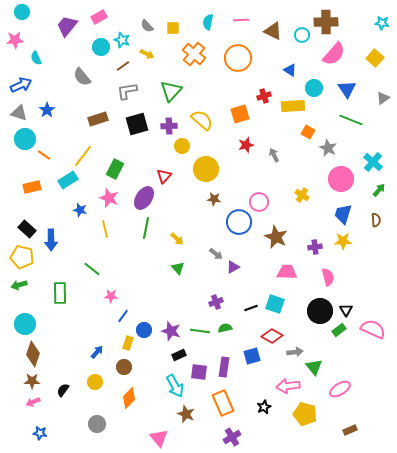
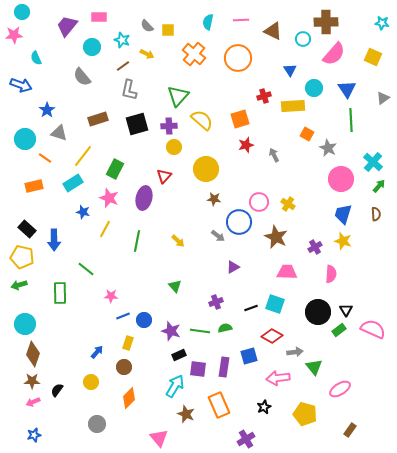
pink rectangle at (99, 17): rotated 28 degrees clockwise
yellow square at (173, 28): moved 5 px left, 2 px down
cyan circle at (302, 35): moved 1 px right, 4 px down
pink star at (15, 40): moved 1 px left, 5 px up
cyan circle at (101, 47): moved 9 px left
yellow square at (375, 58): moved 2 px left, 1 px up; rotated 18 degrees counterclockwise
blue triangle at (290, 70): rotated 24 degrees clockwise
blue arrow at (21, 85): rotated 45 degrees clockwise
gray L-shape at (127, 91): moved 2 px right, 1 px up; rotated 70 degrees counterclockwise
green triangle at (171, 91): moved 7 px right, 5 px down
gray triangle at (19, 113): moved 40 px right, 20 px down
orange square at (240, 114): moved 5 px down
green line at (351, 120): rotated 65 degrees clockwise
orange square at (308, 132): moved 1 px left, 2 px down
yellow circle at (182, 146): moved 8 px left, 1 px down
orange line at (44, 155): moved 1 px right, 3 px down
cyan rectangle at (68, 180): moved 5 px right, 3 px down
orange rectangle at (32, 187): moved 2 px right, 1 px up
green arrow at (379, 190): moved 4 px up
yellow cross at (302, 195): moved 14 px left, 9 px down
purple ellipse at (144, 198): rotated 20 degrees counterclockwise
blue star at (80, 210): moved 3 px right, 2 px down
brown semicircle at (376, 220): moved 6 px up
green line at (146, 228): moved 9 px left, 13 px down
yellow line at (105, 229): rotated 42 degrees clockwise
yellow arrow at (177, 239): moved 1 px right, 2 px down
blue arrow at (51, 240): moved 3 px right
yellow star at (343, 241): rotated 18 degrees clockwise
purple cross at (315, 247): rotated 24 degrees counterclockwise
gray arrow at (216, 254): moved 2 px right, 18 px up
green triangle at (178, 268): moved 3 px left, 18 px down
green line at (92, 269): moved 6 px left
pink semicircle at (328, 277): moved 3 px right, 3 px up; rotated 18 degrees clockwise
black circle at (320, 311): moved 2 px left, 1 px down
blue line at (123, 316): rotated 32 degrees clockwise
blue circle at (144, 330): moved 10 px up
blue square at (252, 356): moved 3 px left
purple square at (199, 372): moved 1 px left, 3 px up
yellow circle at (95, 382): moved 4 px left
cyan arrow at (175, 386): rotated 120 degrees counterclockwise
pink arrow at (288, 386): moved 10 px left, 8 px up
black semicircle at (63, 390): moved 6 px left
orange rectangle at (223, 403): moved 4 px left, 2 px down
brown rectangle at (350, 430): rotated 32 degrees counterclockwise
blue star at (40, 433): moved 6 px left, 2 px down; rotated 24 degrees counterclockwise
purple cross at (232, 437): moved 14 px right, 2 px down
